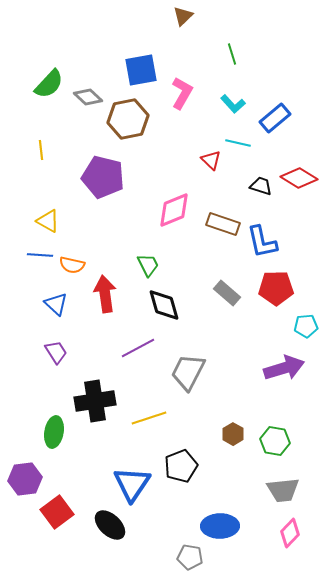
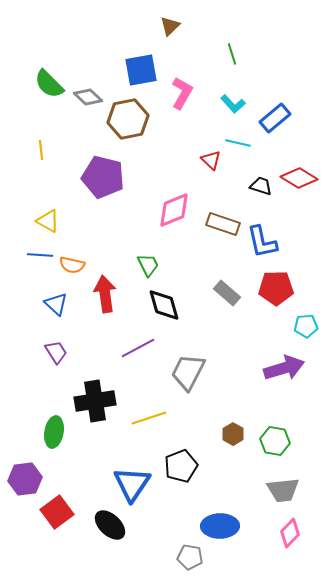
brown triangle at (183, 16): moved 13 px left, 10 px down
green semicircle at (49, 84): rotated 92 degrees clockwise
